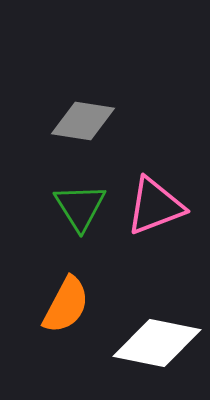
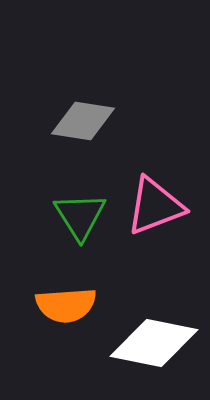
green triangle: moved 9 px down
orange semicircle: rotated 58 degrees clockwise
white diamond: moved 3 px left
